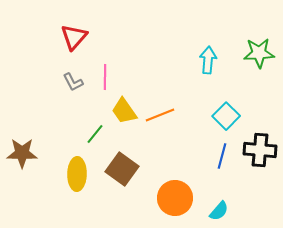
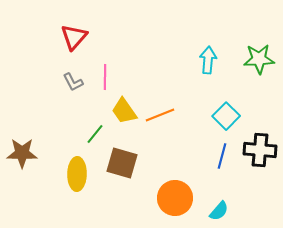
green star: moved 6 px down
brown square: moved 6 px up; rotated 20 degrees counterclockwise
